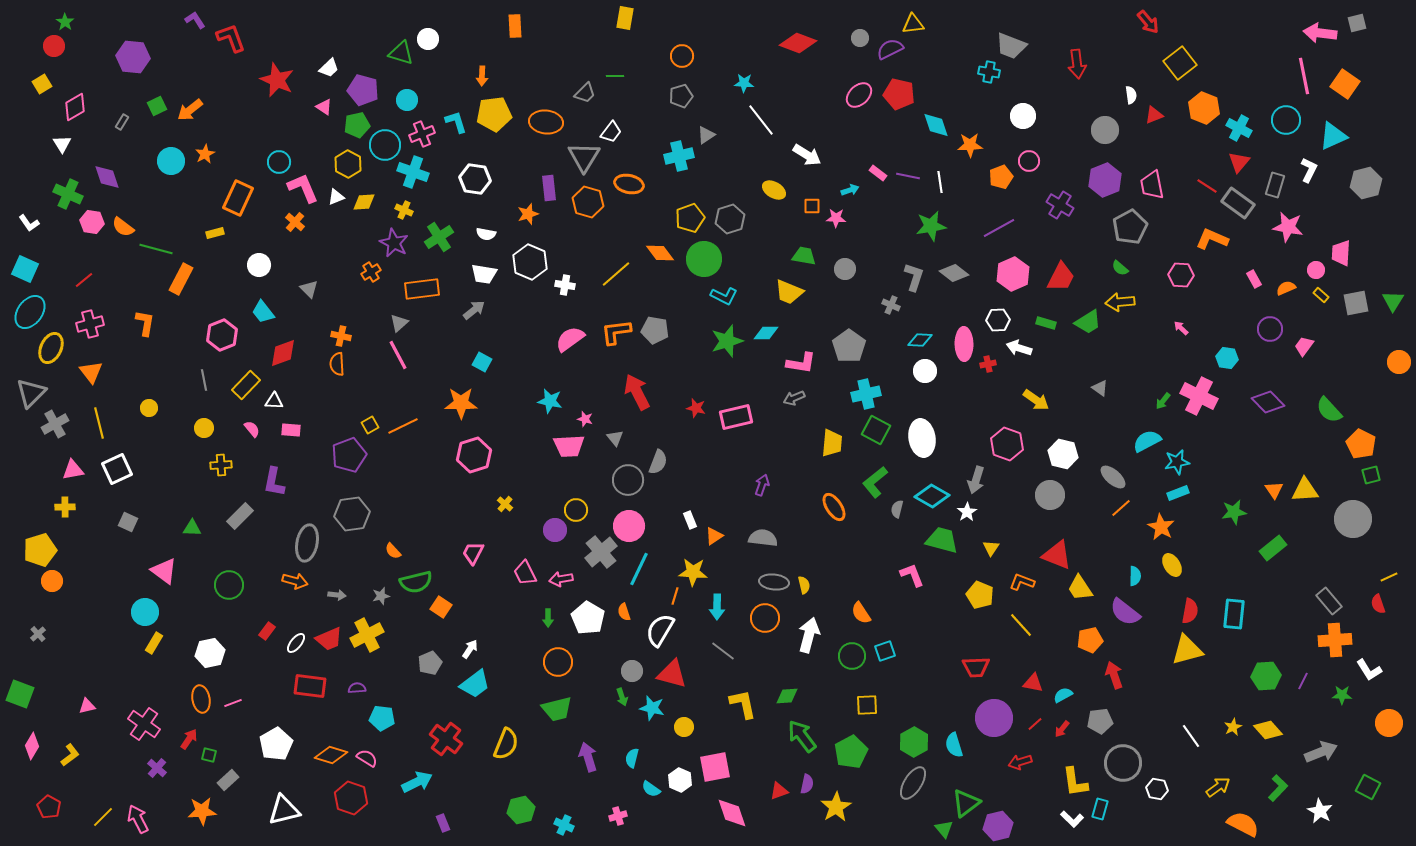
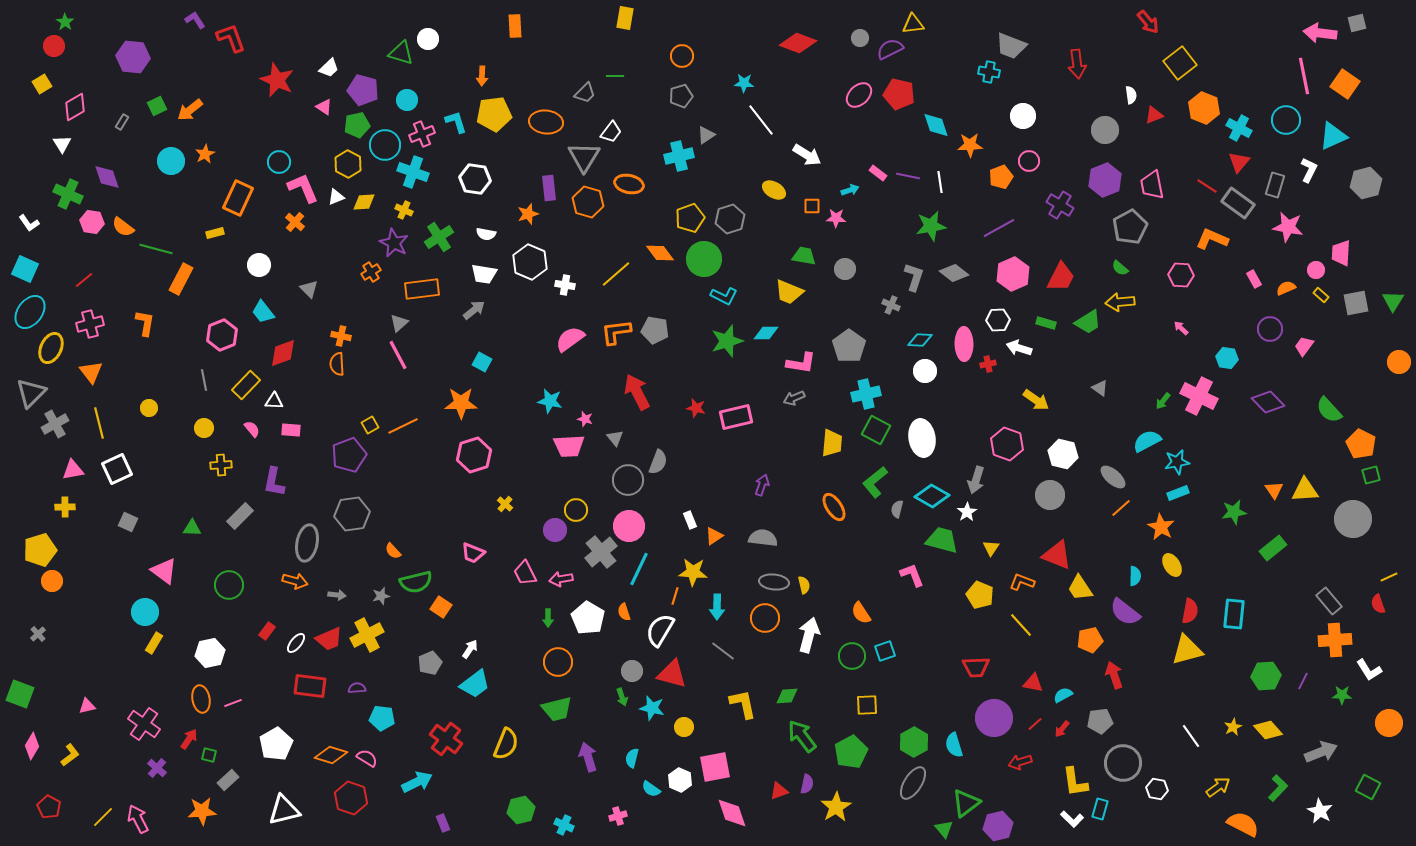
pink trapezoid at (473, 553): rotated 95 degrees counterclockwise
